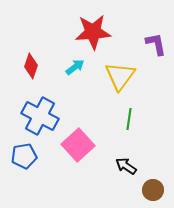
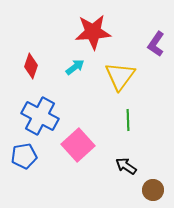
purple L-shape: rotated 135 degrees counterclockwise
green line: moved 1 px left, 1 px down; rotated 10 degrees counterclockwise
